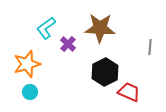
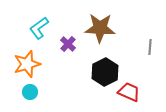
cyan L-shape: moved 7 px left
